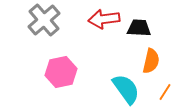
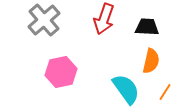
red arrow: rotated 64 degrees counterclockwise
black trapezoid: moved 8 px right, 1 px up
